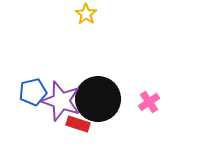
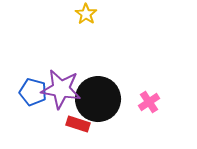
blue pentagon: rotated 28 degrees clockwise
purple star: moved 12 px up; rotated 9 degrees counterclockwise
